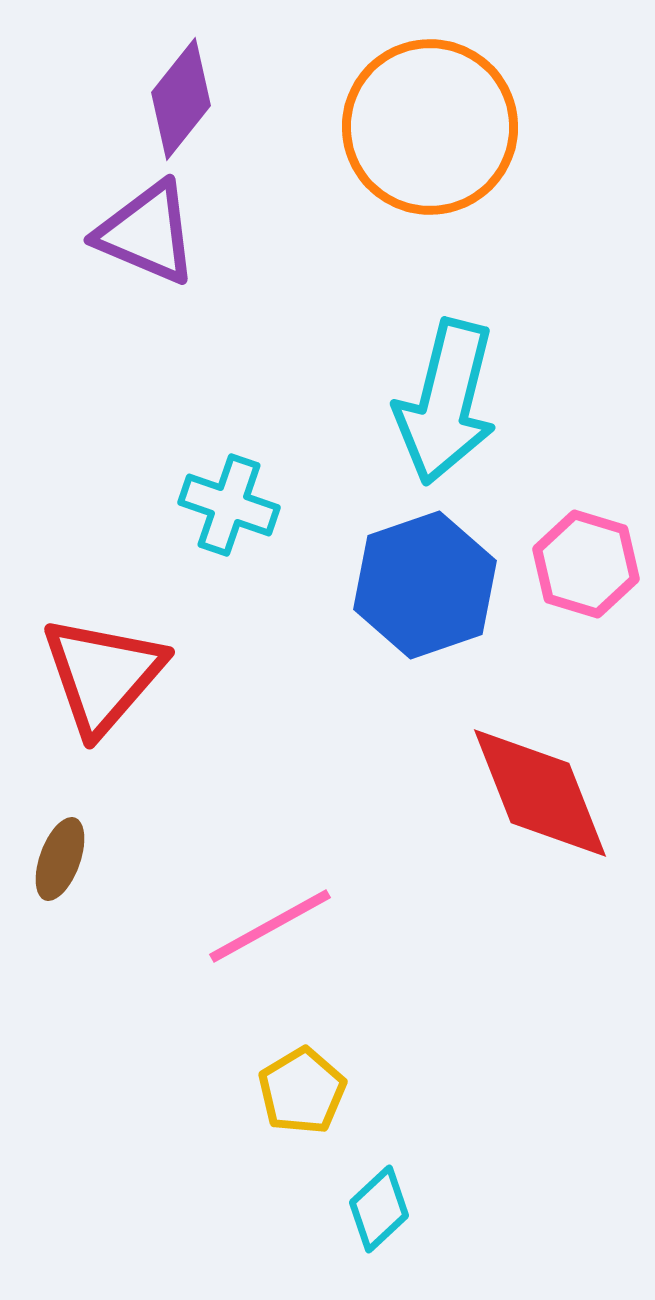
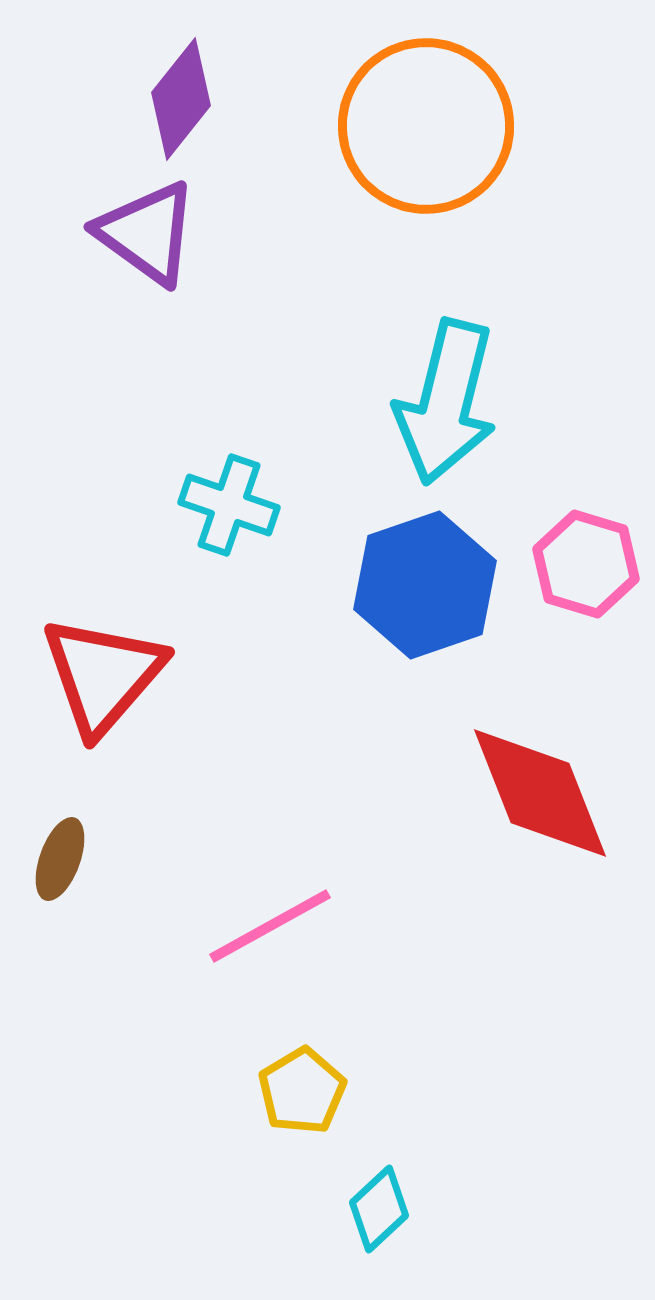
orange circle: moved 4 px left, 1 px up
purple triangle: rotated 13 degrees clockwise
